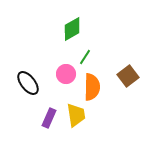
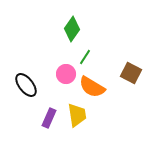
green diamond: rotated 25 degrees counterclockwise
brown square: moved 3 px right, 3 px up; rotated 25 degrees counterclockwise
black ellipse: moved 2 px left, 2 px down
orange semicircle: rotated 120 degrees clockwise
yellow trapezoid: moved 1 px right
